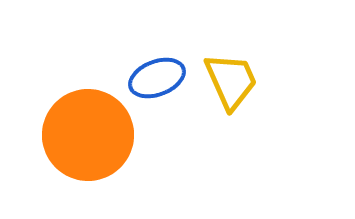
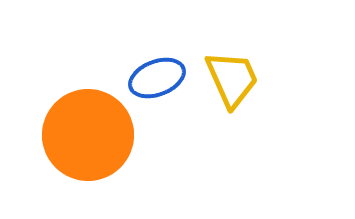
yellow trapezoid: moved 1 px right, 2 px up
